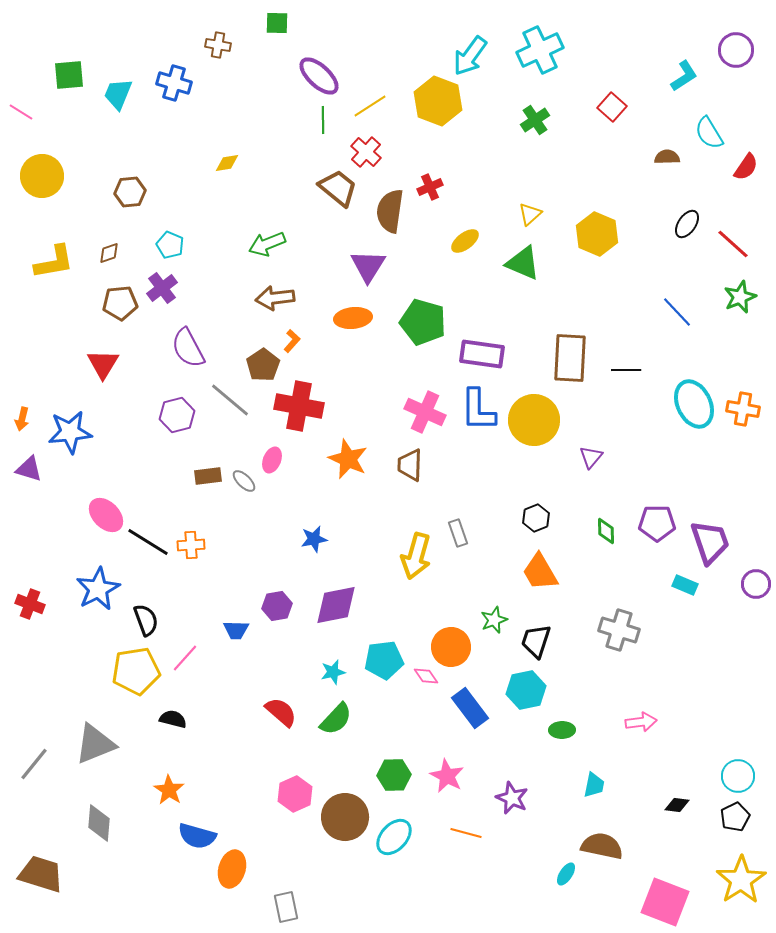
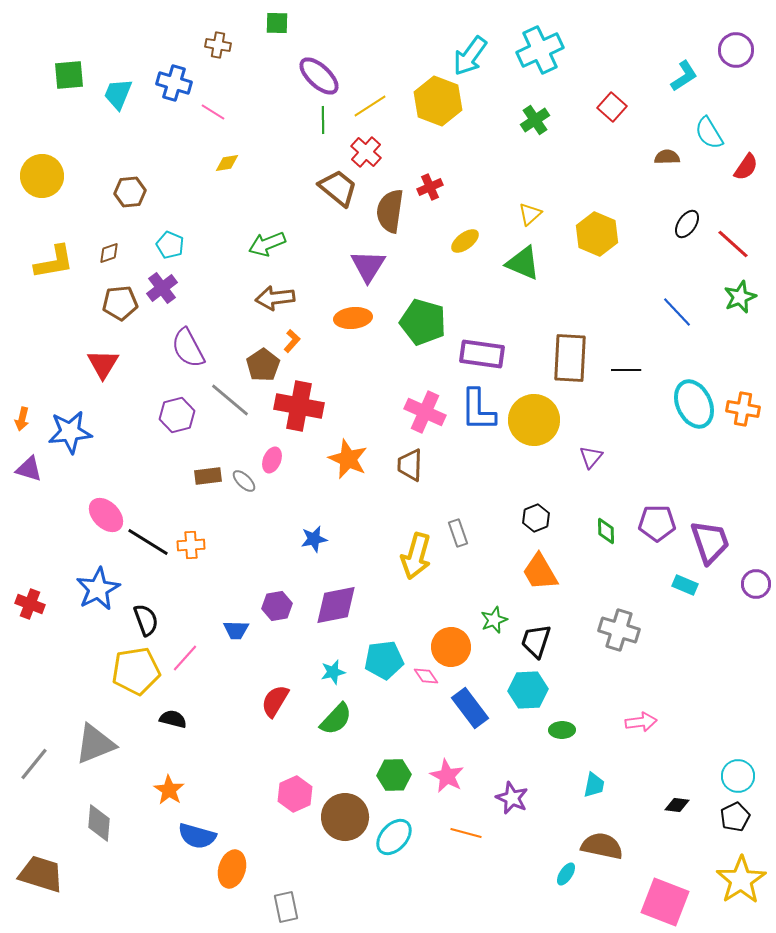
pink line at (21, 112): moved 192 px right
cyan hexagon at (526, 690): moved 2 px right; rotated 9 degrees clockwise
red semicircle at (281, 712): moved 6 px left, 11 px up; rotated 100 degrees counterclockwise
